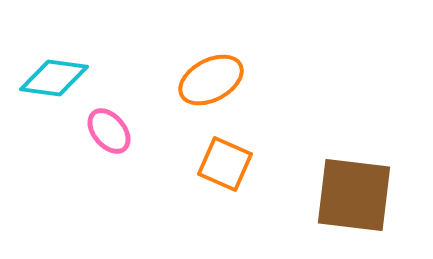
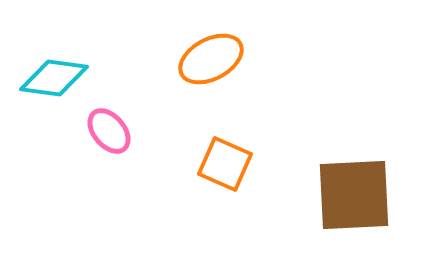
orange ellipse: moved 21 px up
brown square: rotated 10 degrees counterclockwise
